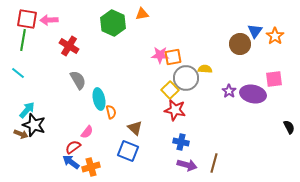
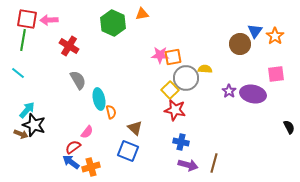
pink square: moved 2 px right, 5 px up
purple arrow: moved 1 px right
